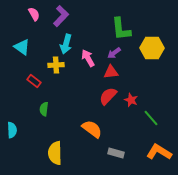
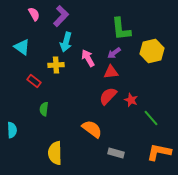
cyan arrow: moved 2 px up
yellow hexagon: moved 3 px down; rotated 15 degrees counterclockwise
orange L-shape: rotated 20 degrees counterclockwise
